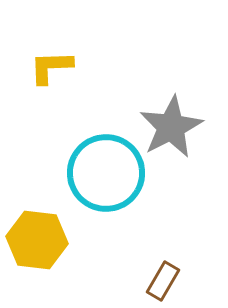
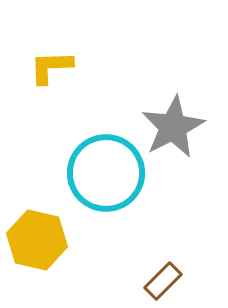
gray star: moved 2 px right
yellow hexagon: rotated 6 degrees clockwise
brown rectangle: rotated 15 degrees clockwise
